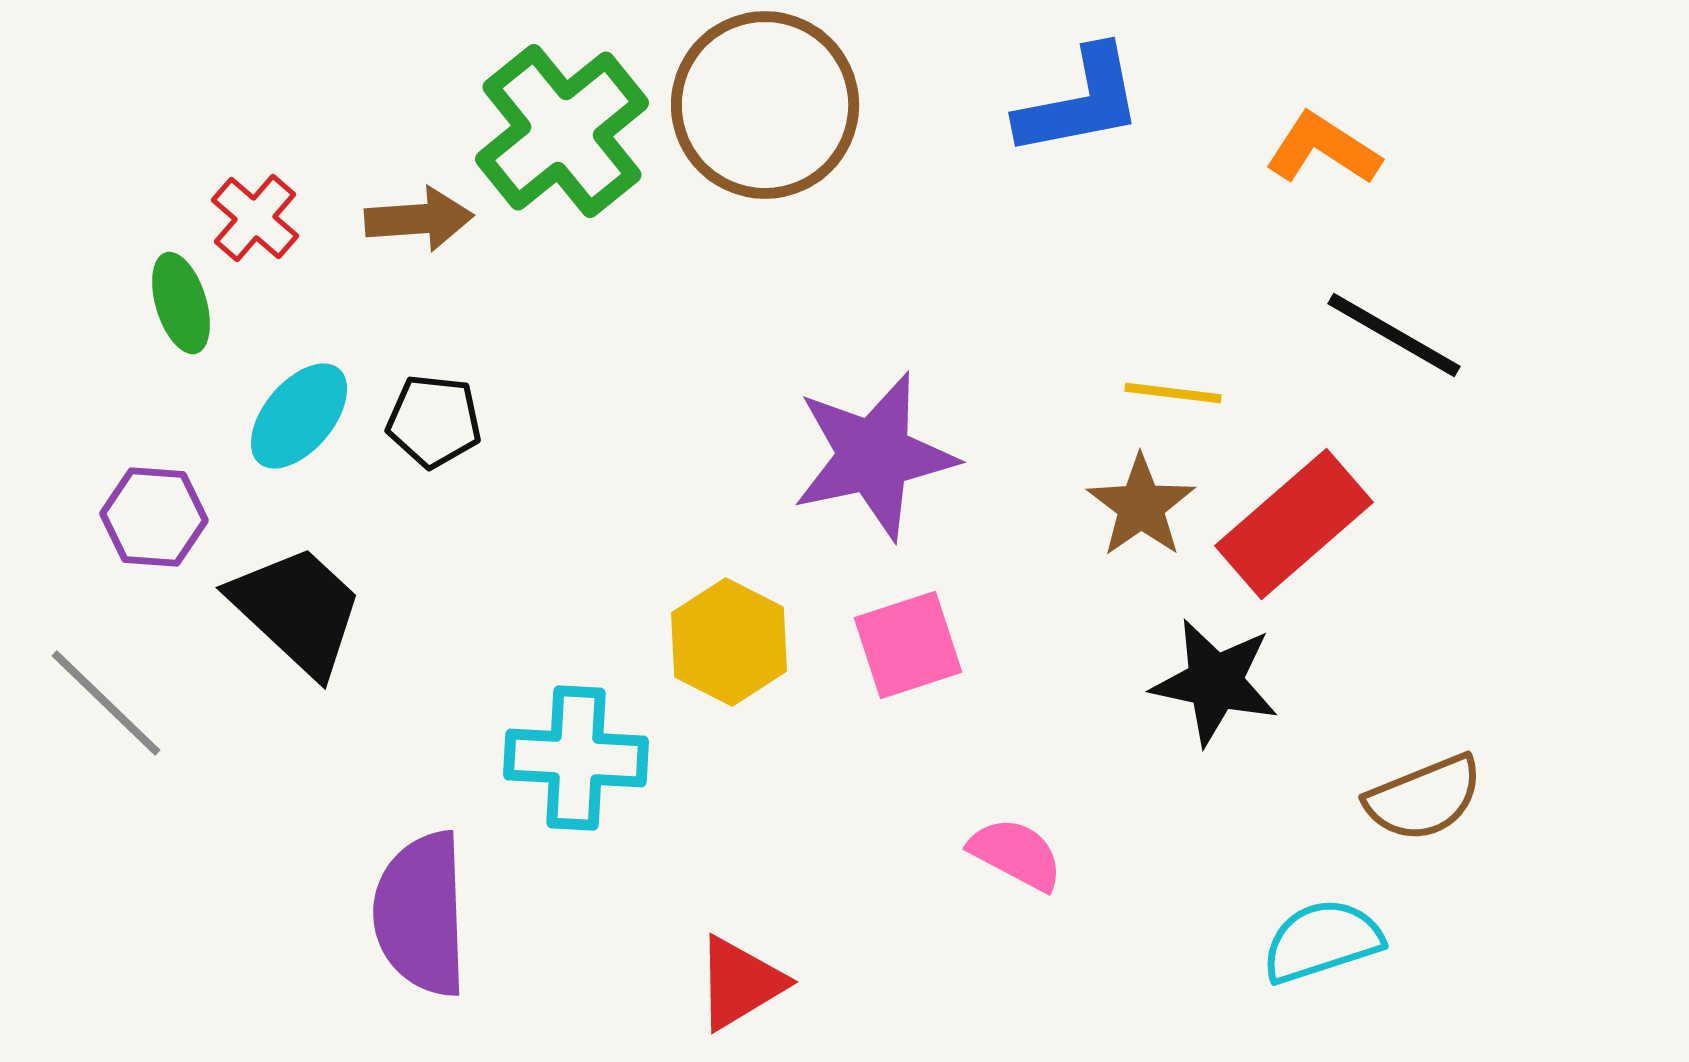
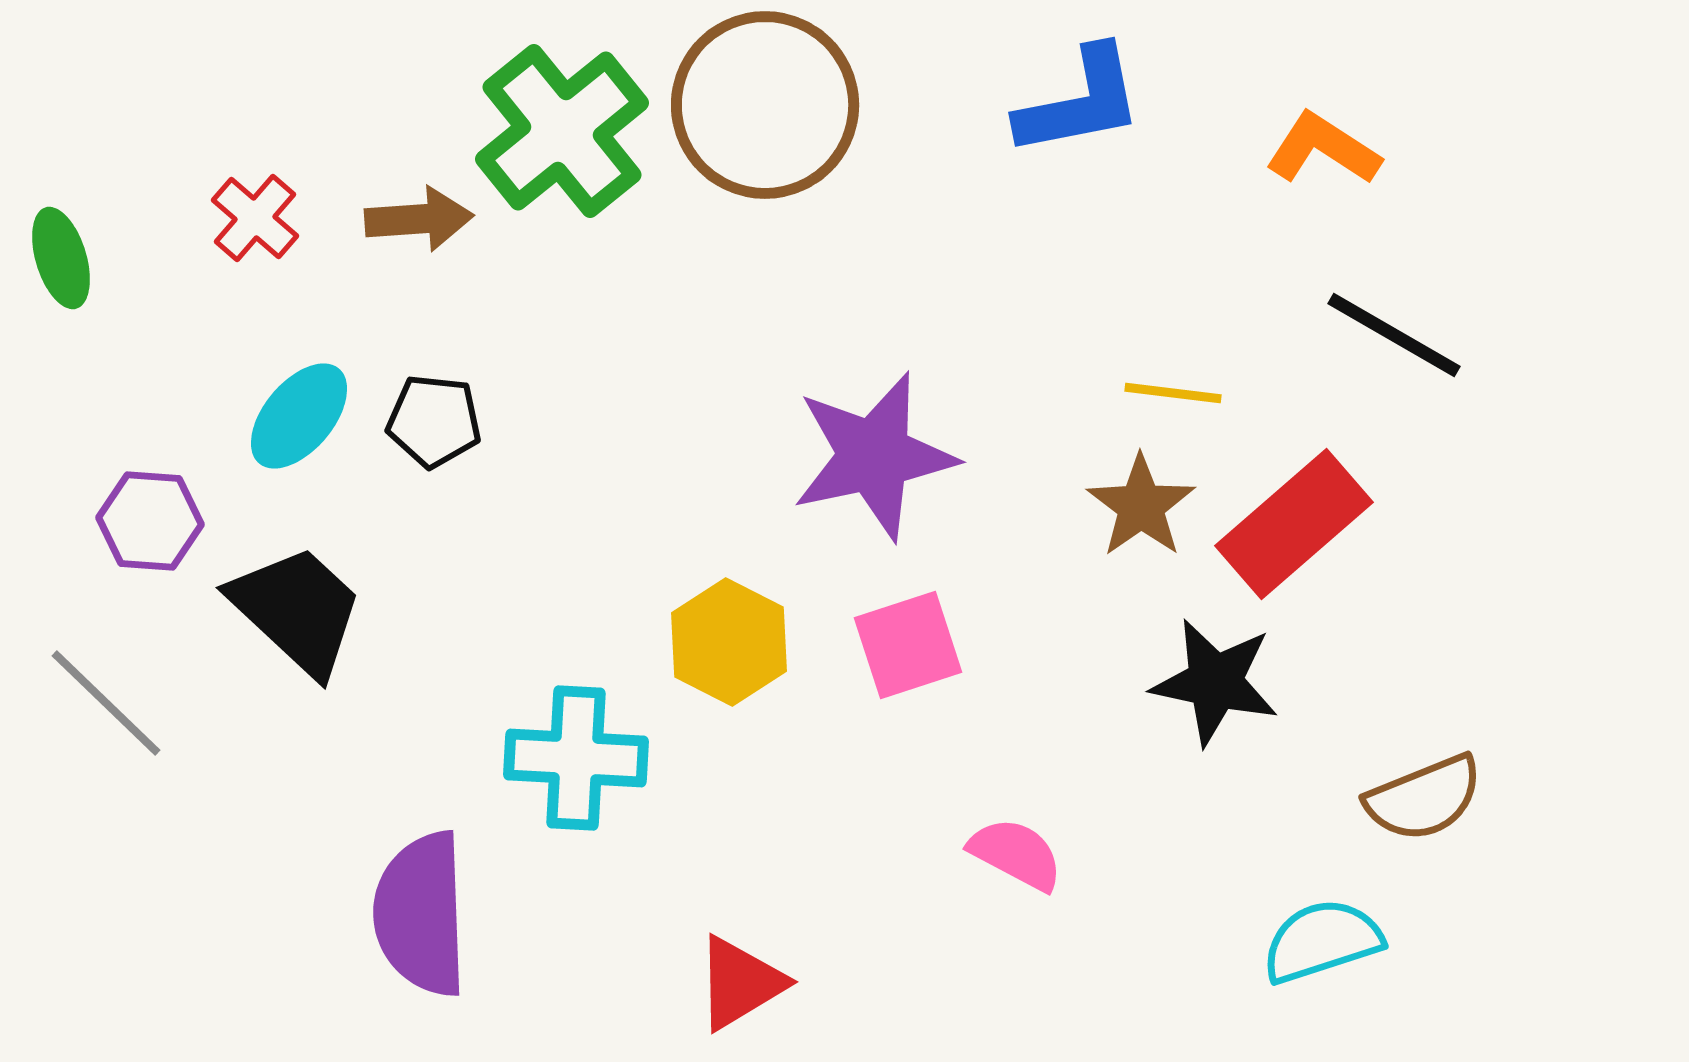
green ellipse: moved 120 px left, 45 px up
purple hexagon: moved 4 px left, 4 px down
